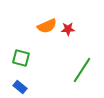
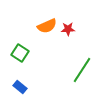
green square: moved 1 px left, 5 px up; rotated 18 degrees clockwise
